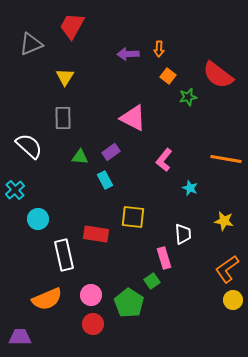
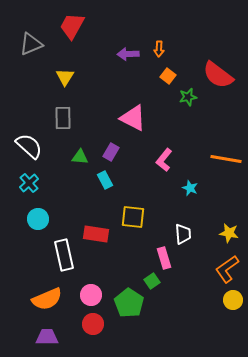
purple rectangle: rotated 24 degrees counterclockwise
cyan cross: moved 14 px right, 7 px up
yellow star: moved 5 px right, 12 px down
purple trapezoid: moved 27 px right
